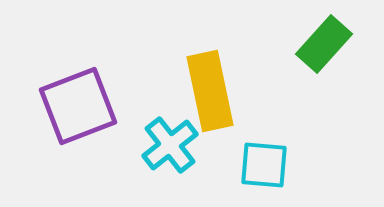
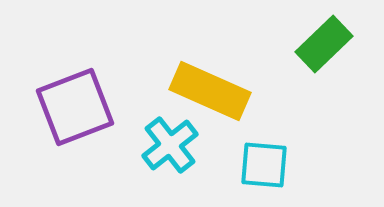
green rectangle: rotated 4 degrees clockwise
yellow rectangle: rotated 54 degrees counterclockwise
purple square: moved 3 px left, 1 px down
